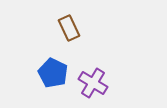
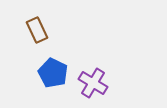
brown rectangle: moved 32 px left, 2 px down
